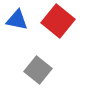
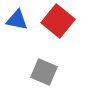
gray square: moved 6 px right, 2 px down; rotated 16 degrees counterclockwise
